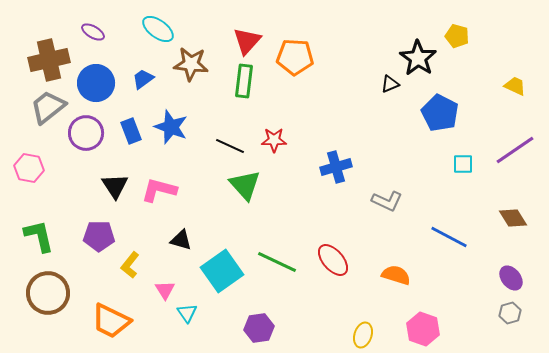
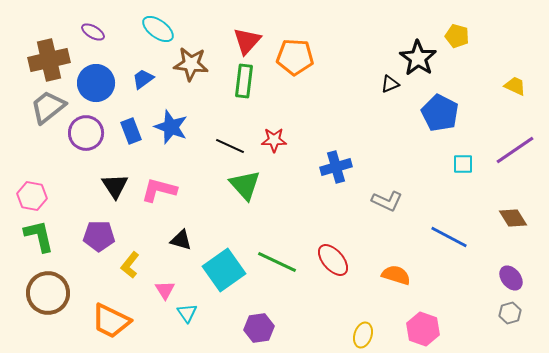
pink hexagon at (29, 168): moved 3 px right, 28 px down
cyan square at (222, 271): moved 2 px right, 1 px up
